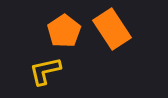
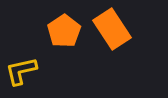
yellow L-shape: moved 24 px left
